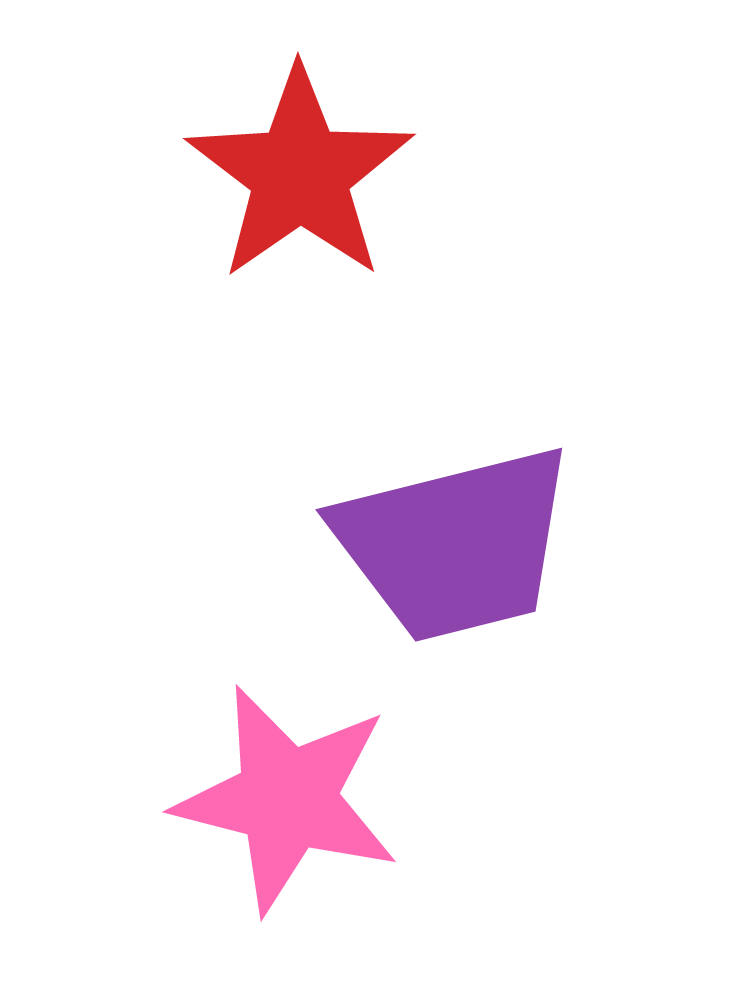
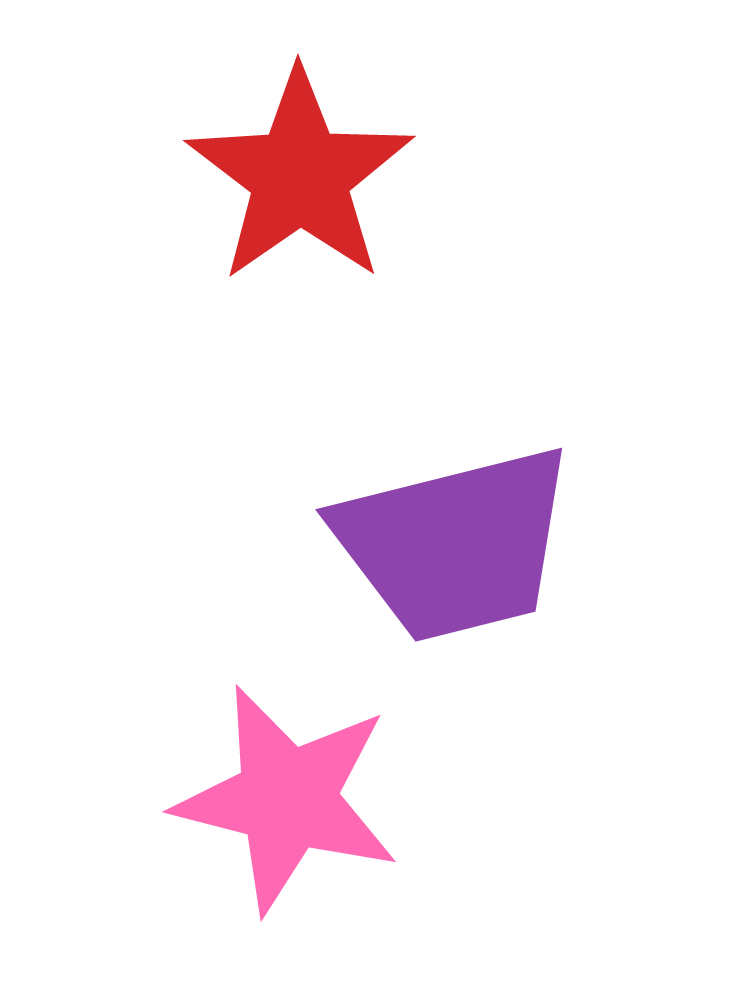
red star: moved 2 px down
